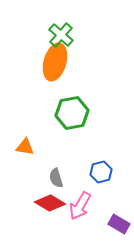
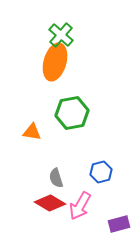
orange triangle: moved 7 px right, 15 px up
purple rectangle: rotated 45 degrees counterclockwise
